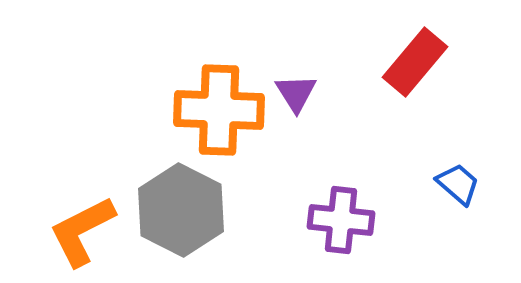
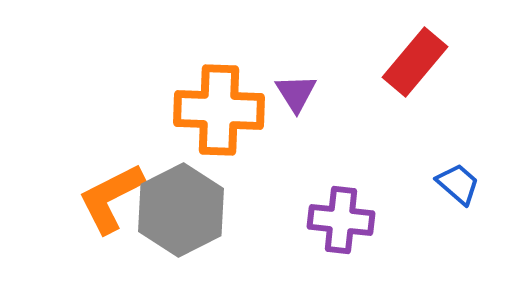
gray hexagon: rotated 6 degrees clockwise
orange L-shape: moved 29 px right, 33 px up
